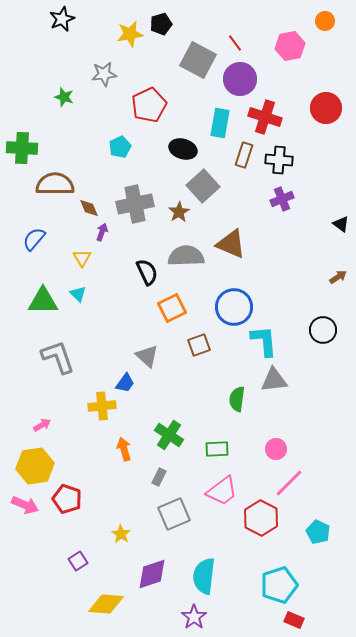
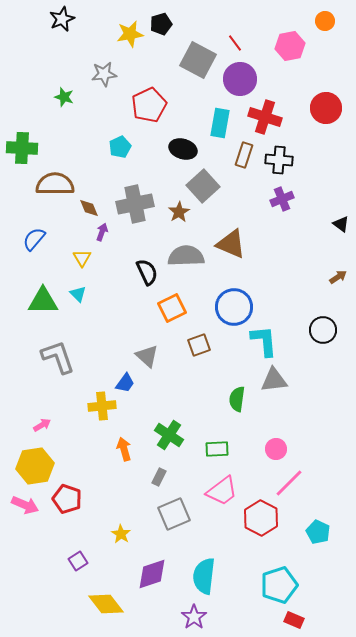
yellow diamond at (106, 604): rotated 48 degrees clockwise
